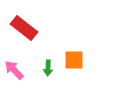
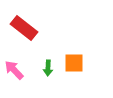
orange square: moved 3 px down
